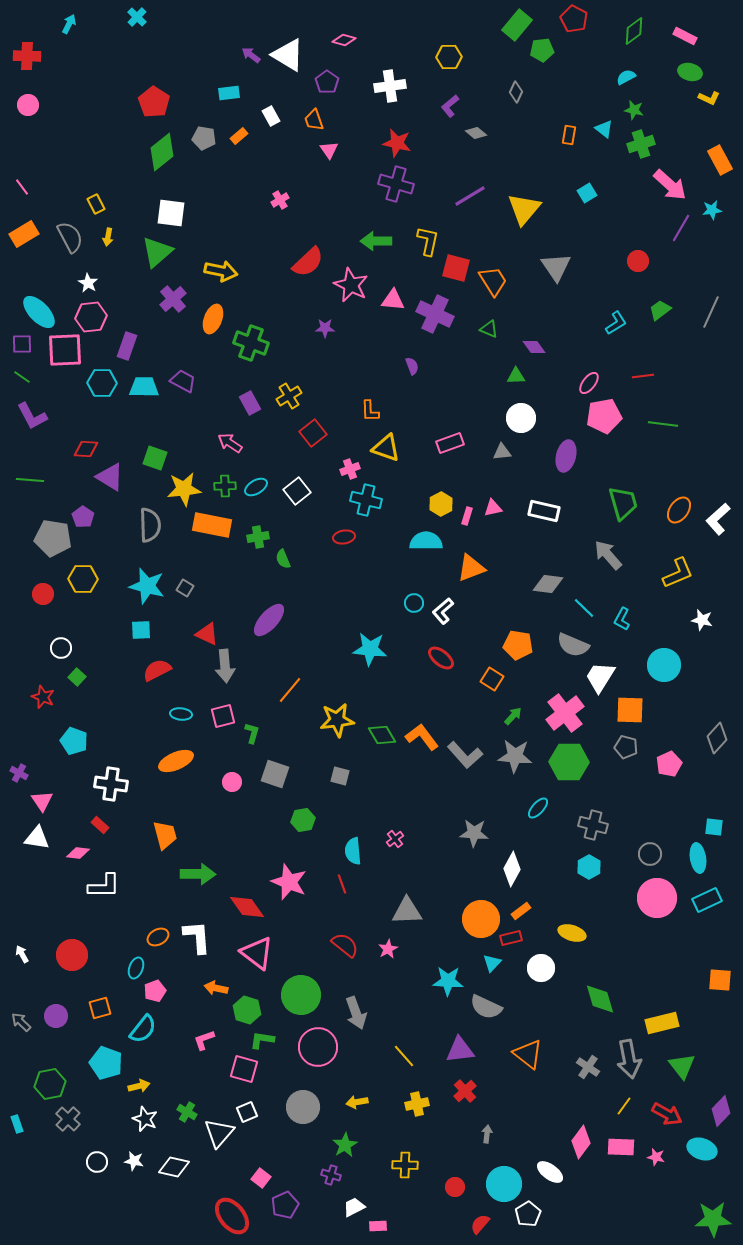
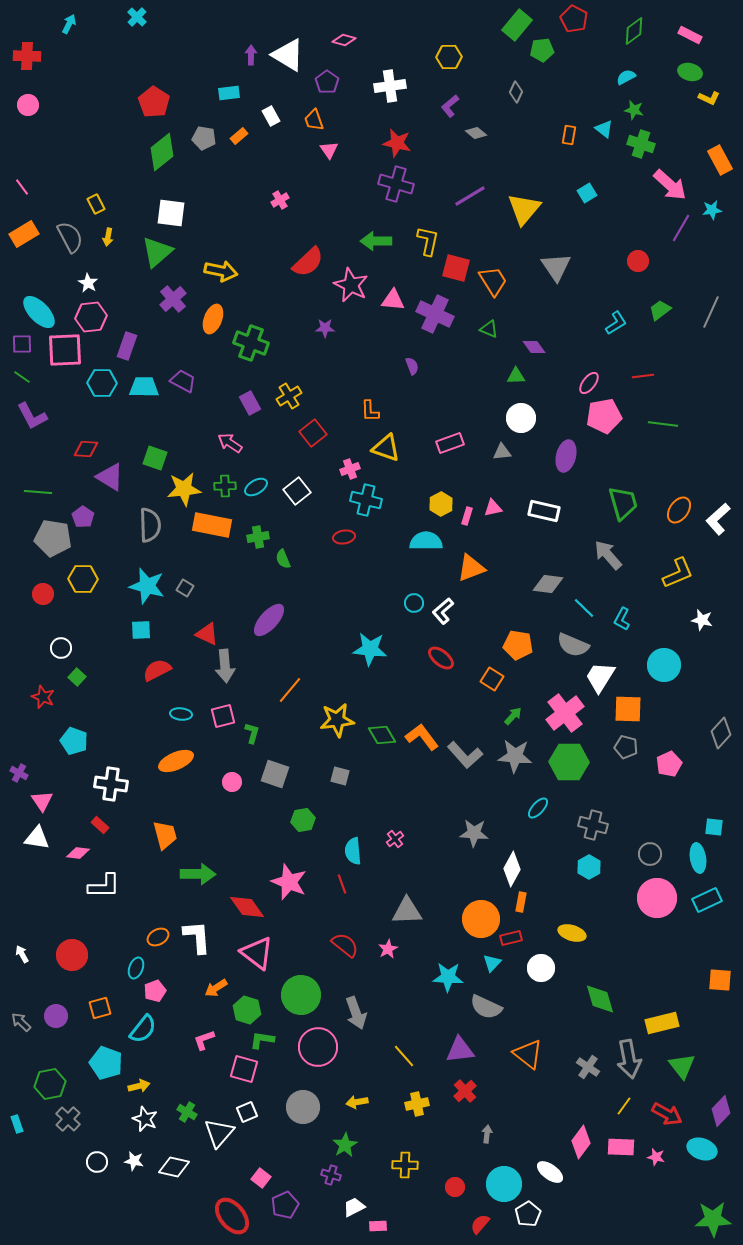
pink rectangle at (685, 36): moved 5 px right, 1 px up
purple arrow at (251, 55): rotated 54 degrees clockwise
green cross at (641, 144): rotated 36 degrees clockwise
green line at (30, 480): moved 8 px right, 12 px down
orange square at (630, 710): moved 2 px left, 1 px up
gray diamond at (717, 738): moved 4 px right, 5 px up
orange rectangle at (521, 911): moved 9 px up; rotated 42 degrees counterclockwise
cyan star at (448, 981): moved 4 px up
orange arrow at (216, 988): rotated 45 degrees counterclockwise
